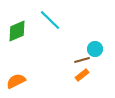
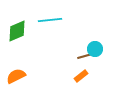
cyan line: rotated 50 degrees counterclockwise
brown line: moved 3 px right, 4 px up
orange rectangle: moved 1 px left, 1 px down
orange semicircle: moved 5 px up
